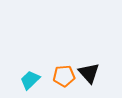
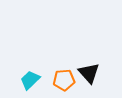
orange pentagon: moved 4 px down
